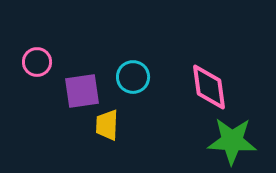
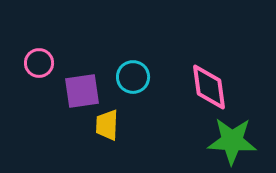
pink circle: moved 2 px right, 1 px down
